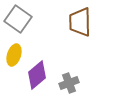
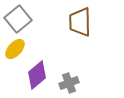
gray square: rotated 16 degrees clockwise
yellow ellipse: moved 1 px right, 6 px up; rotated 25 degrees clockwise
